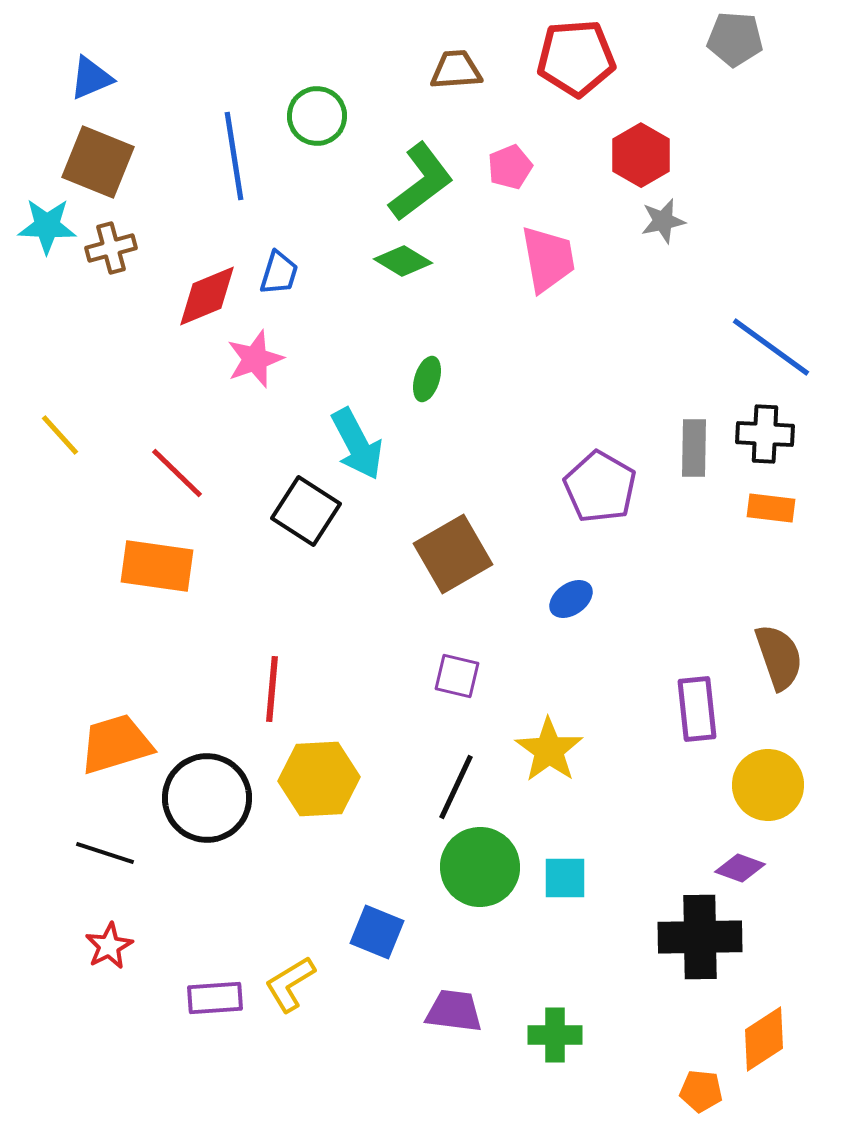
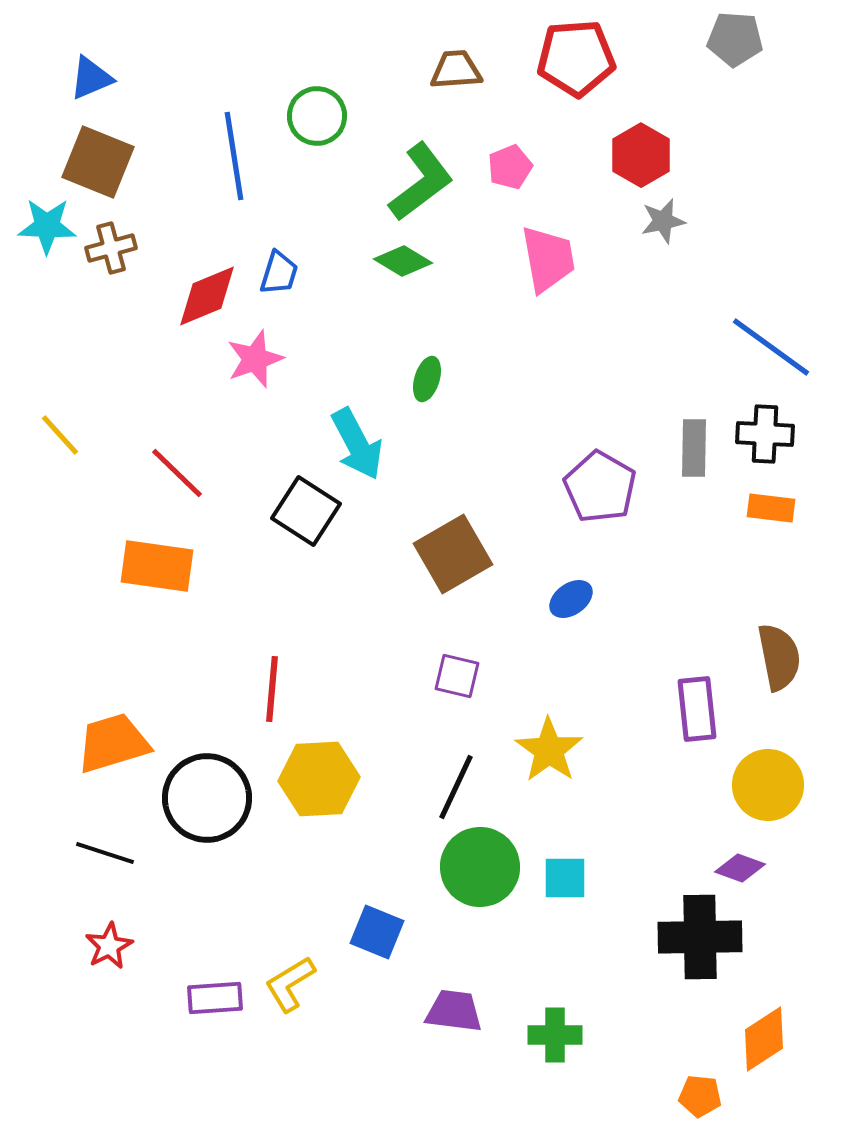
brown semicircle at (779, 657): rotated 8 degrees clockwise
orange trapezoid at (116, 744): moved 3 px left, 1 px up
orange pentagon at (701, 1091): moved 1 px left, 5 px down
